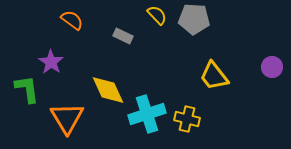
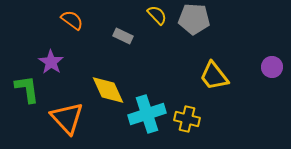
orange triangle: rotated 12 degrees counterclockwise
